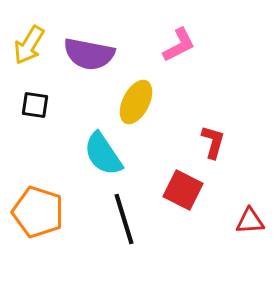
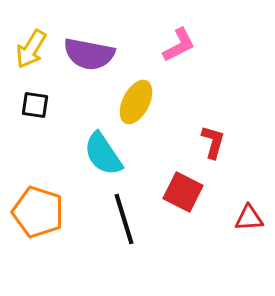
yellow arrow: moved 2 px right, 4 px down
red square: moved 2 px down
red triangle: moved 1 px left, 3 px up
